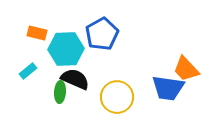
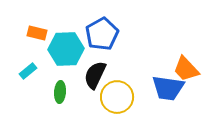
black semicircle: moved 20 px right, 4 px up; rotated 88 degrees counterclockwise
